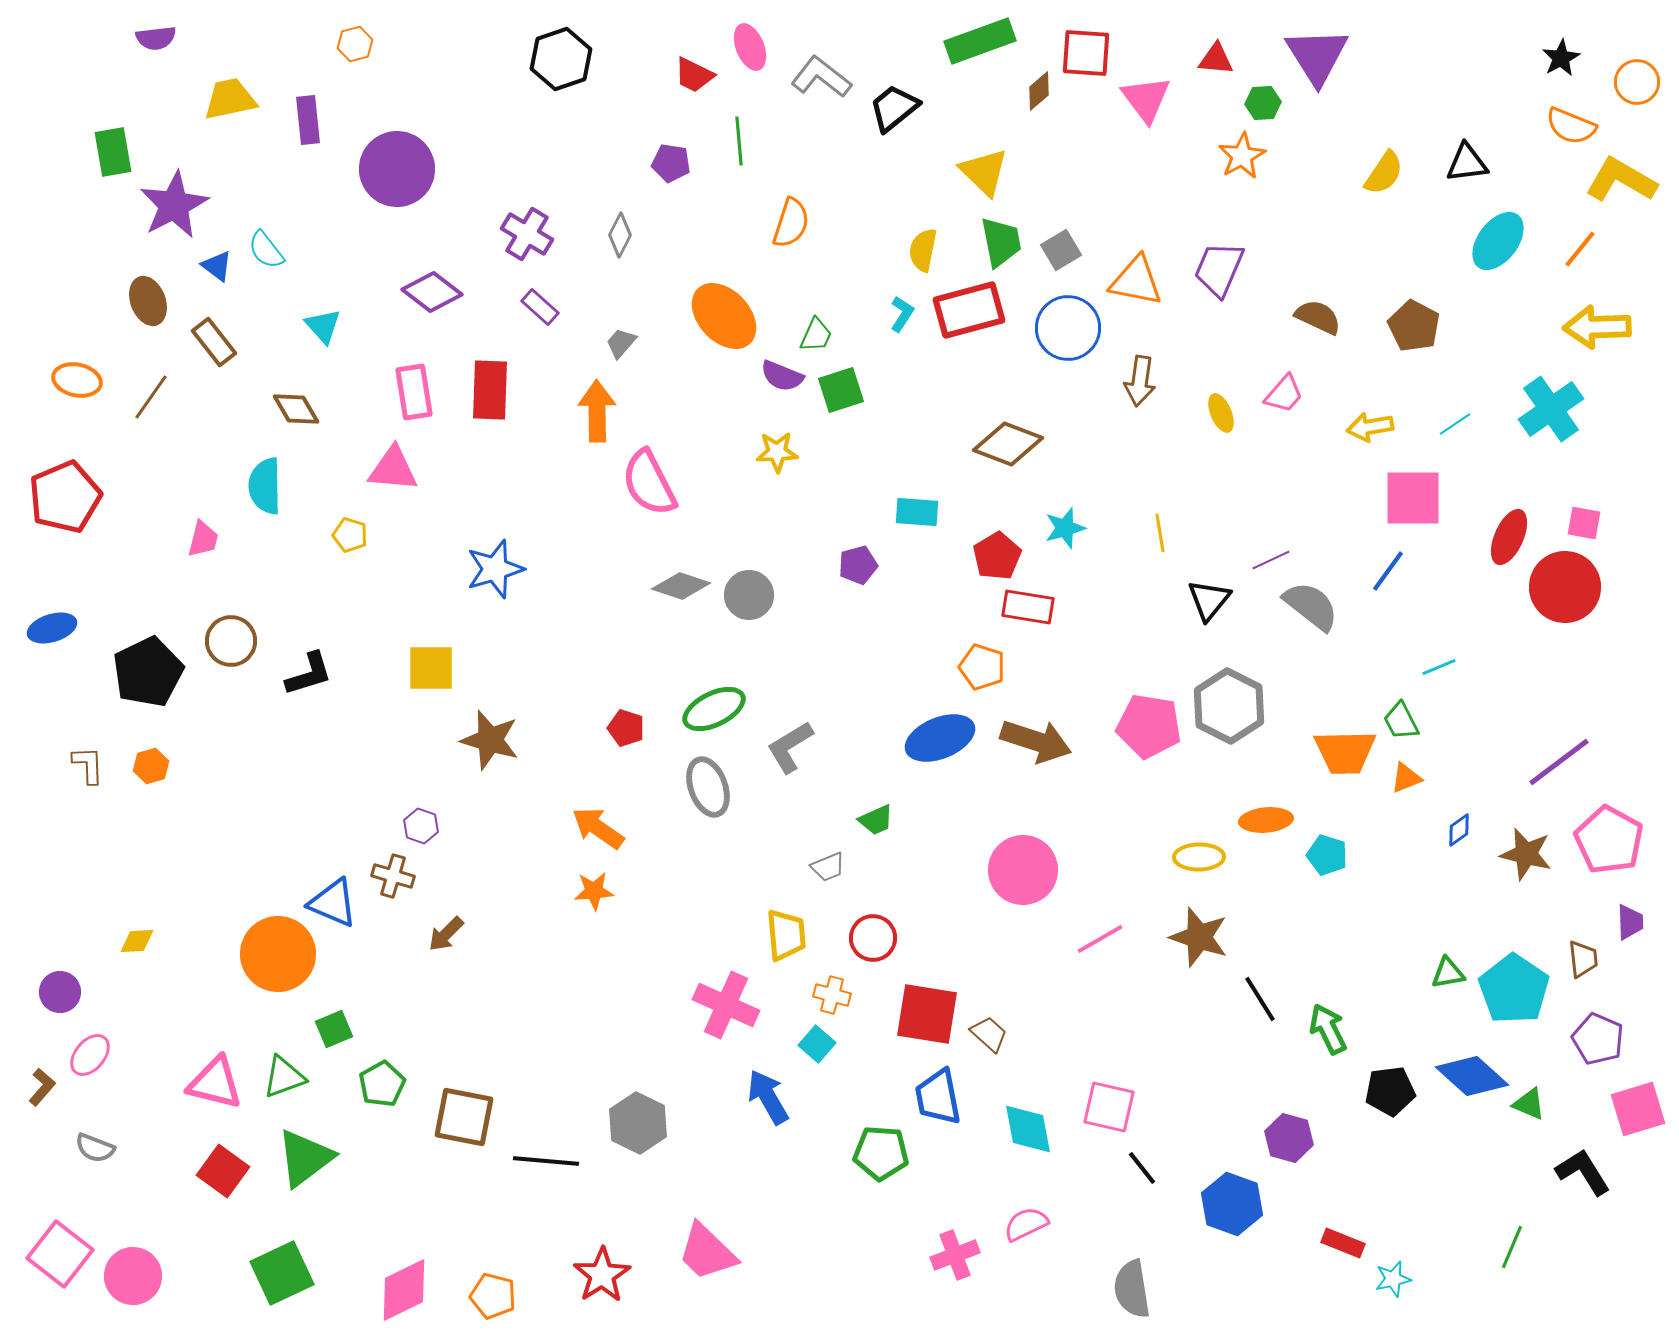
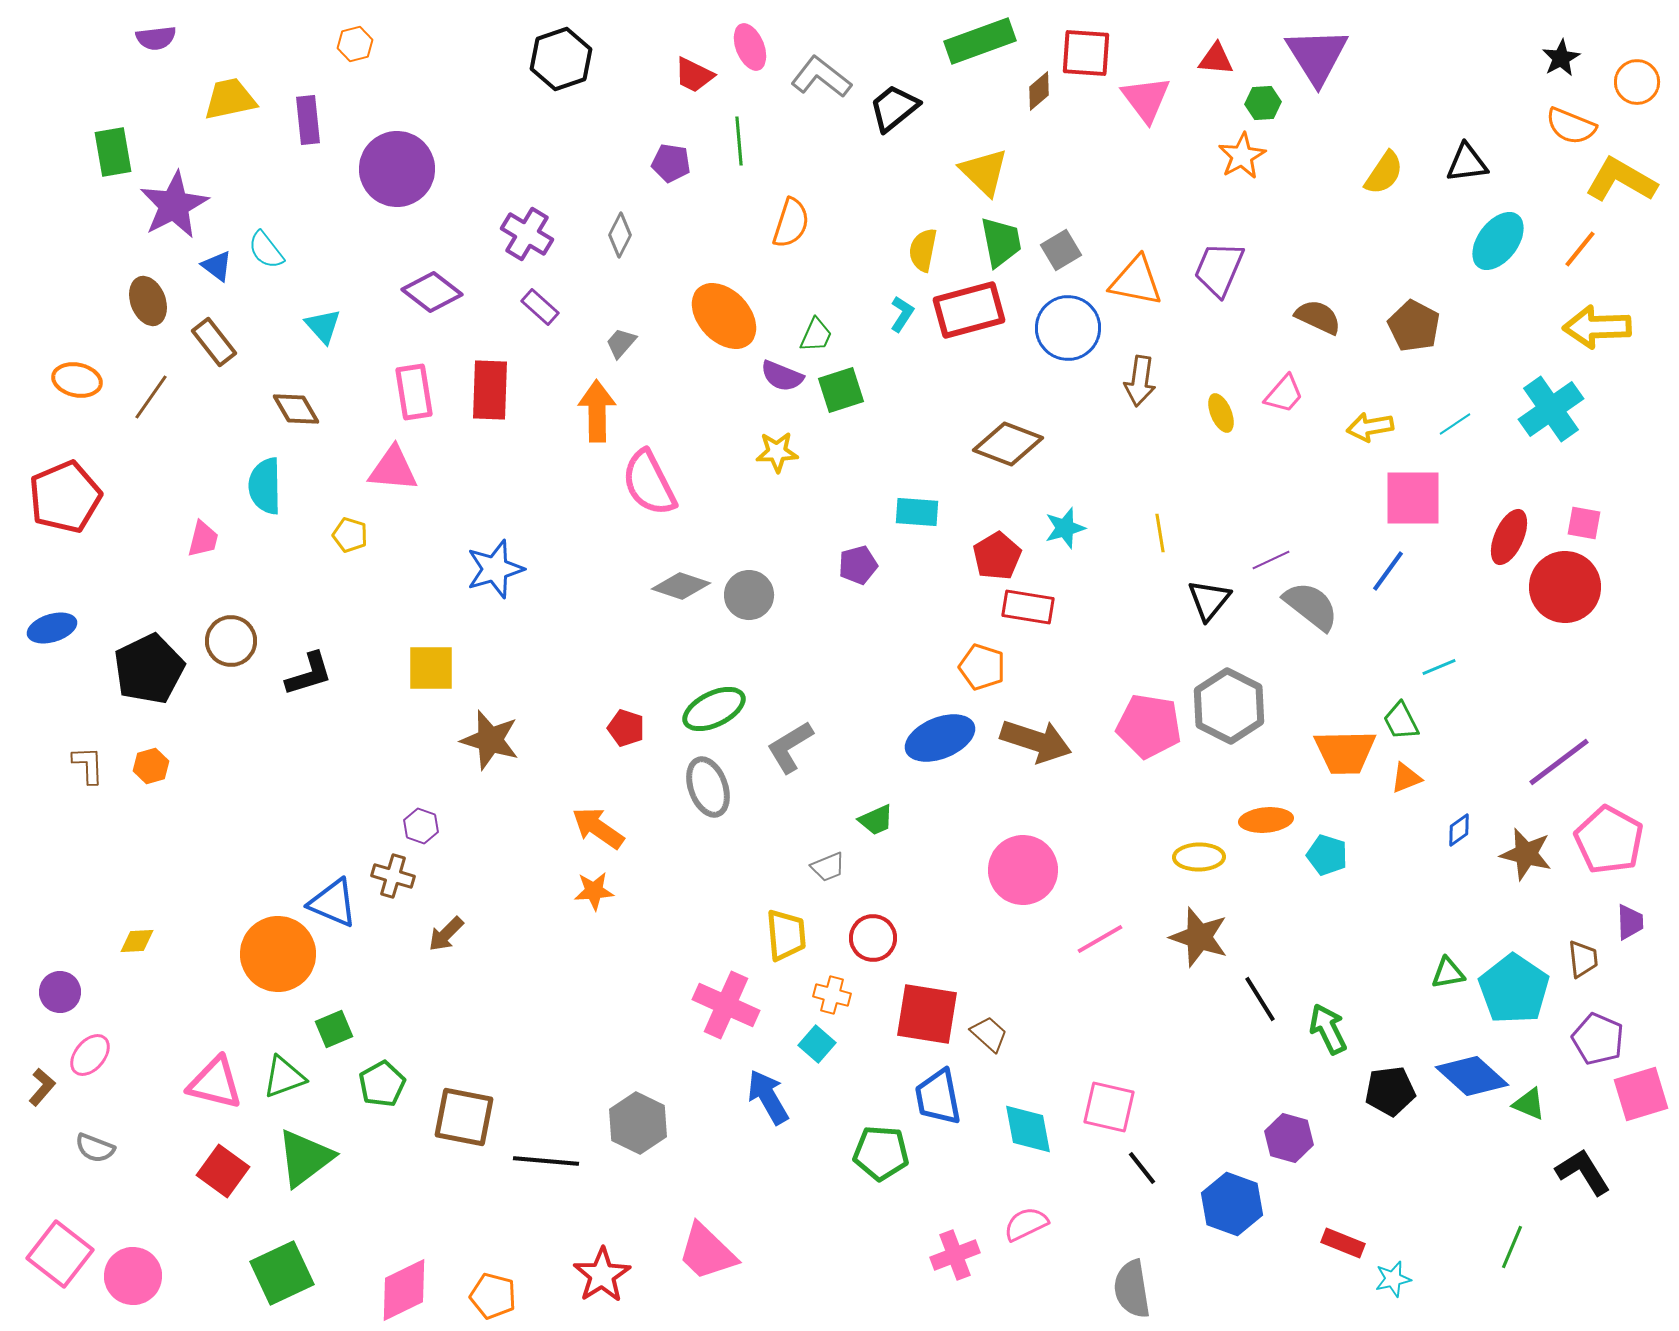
black pentagon at (148, 672): moved 1 px right, 3 px up
pink square at (1638, 1109): moved 3 px right, 15 px up
